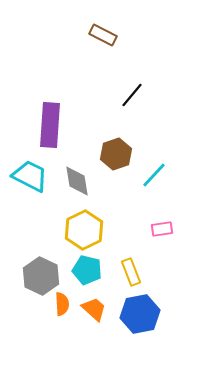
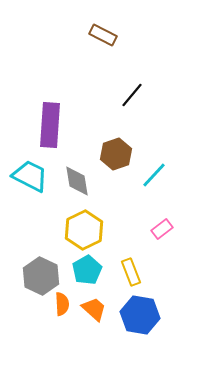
pink rectangle: rotated 30 degrees counterclockwise
cyan pentagon: rotated 28 degrees clockwise
blue hexagon: moved 1 px down; rotated 21 degrees clockwise
